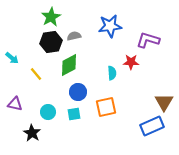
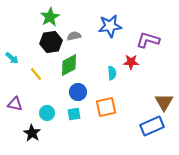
green star: moved 1 px left
cyan circle: moved 1 px left, 1 px down
